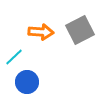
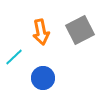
orange arrow: rotated 75 degrees clockwise
blue circle: moved 16 px right, 4 px up
